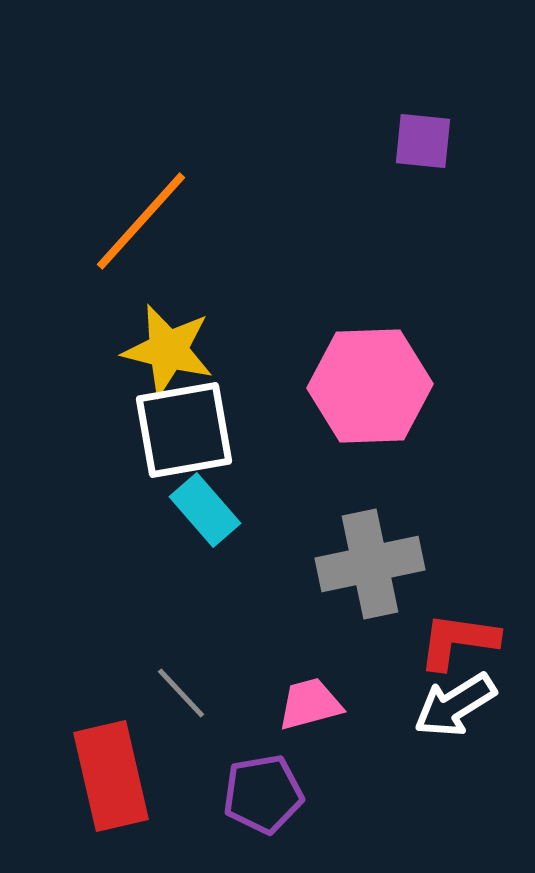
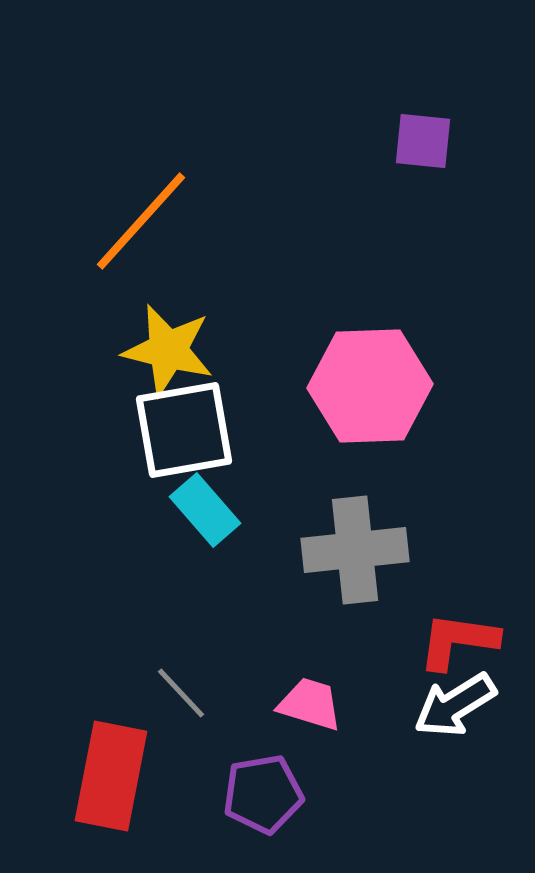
gray cross: moved 15 px left, 14 px up; rotated 6 degrees clockwise
pink trapezoid: rotated 32 degrees clockwise
red rectangle: rotated 24 degrees clockwise
